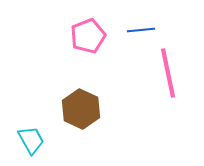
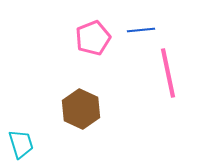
pink pentagon: moved 5 px right, 2 px down
cyan trapezoid: moved 10 px left, 4 px down; rotated 12 degrees clockwise
